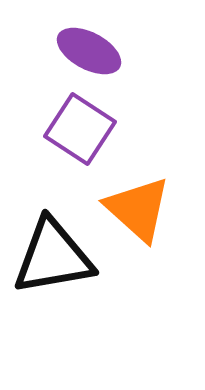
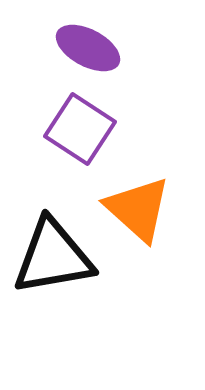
purple ellipse: moved 1 px left, 3 px up
